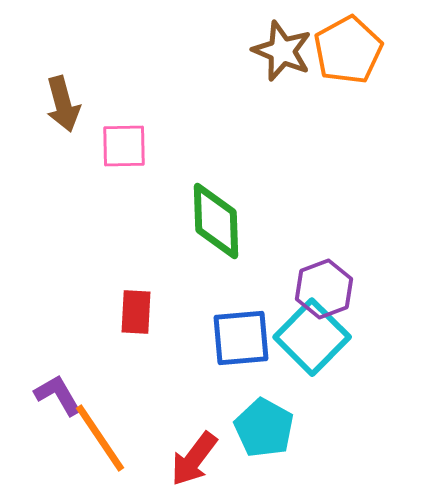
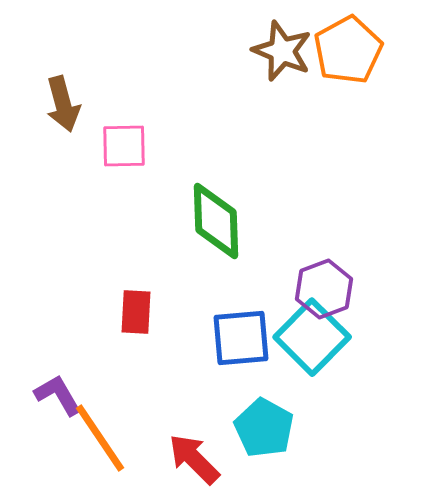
red arrow: rotated 98 degrees clockwise
